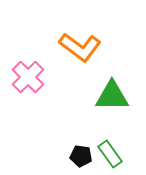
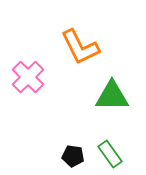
orange L-shape: rotated 27 degrees clockwise
black pentagon: moved 8 px left
